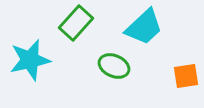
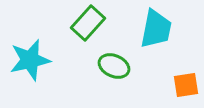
green rectangle: moved 12 px right
cyan trapezoid: moved 12 px right, 2 px down; rotated 36 degrees counterclockwise
orange square: moved 9 px down
